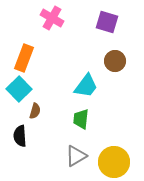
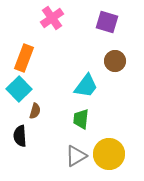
pink cross: rotated 25 degrees clockwise
yellow circle: moved 5 px left, 8 px up
